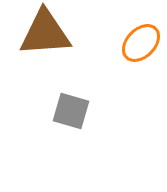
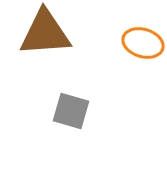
orange ellipse: moved 2 px right; rotated 63 degrees clockwise
